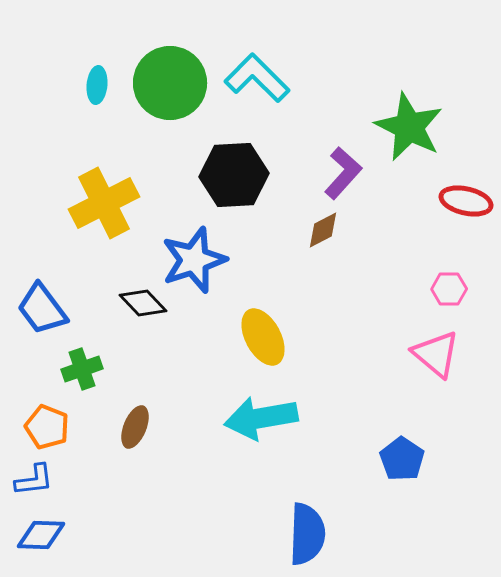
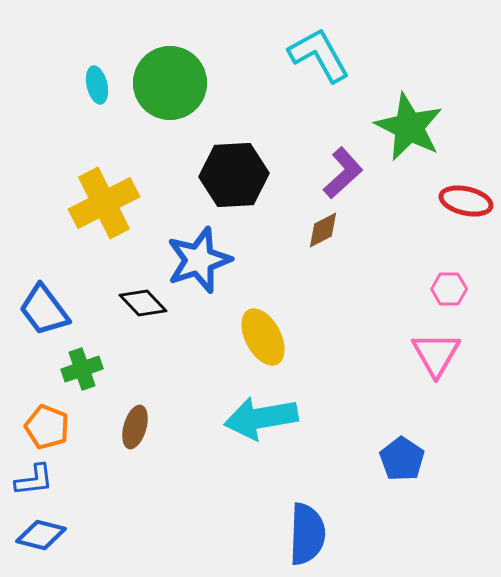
cyan L-shape: moved 62 px right, 23 px up; rotated 16 degrees clockwise
cyan ellipse: rotated 18 degrees counterclockwise
purple L-shape: rotated 6 degrees clockwise
blue star: moved 5 px right
blue trapezoid: moved 2 px right, 1 px down
pink triangle: rotated 20 degrees clockwise
brown ellipse: rotated 6 degrees counterclockwise
blue diamond: rotated 12 degrees clockwise
